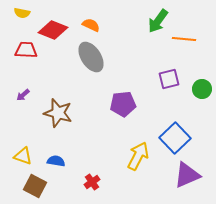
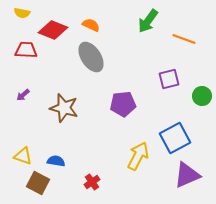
green arrow: moved 10 px left
orange line: rotated 15 degrees clockwise
green circle: moved 7 px down
brown star: moved 6 px right, 5 px up
blue square: rotated 16 degrees clockwise
brown square: moved 3 px right, 3 px up
